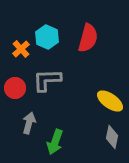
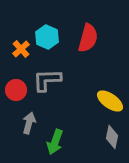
red circle: moved 1 px right, 2 px down
